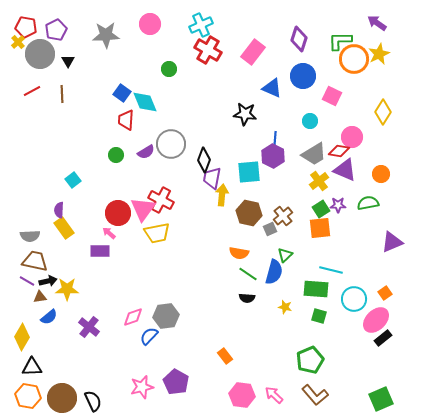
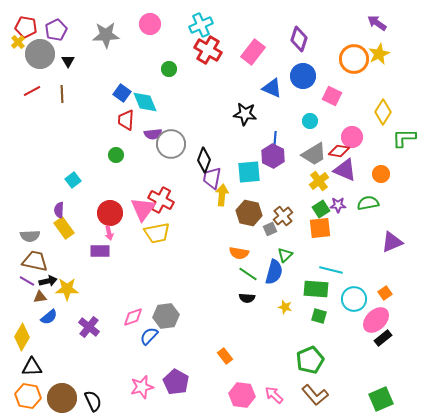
green L-shape at (340, 41): moved 64 px right, 97 px down
purple semicircle at (146, 152): moved 7 px right, 18 px up; rotated 24 degrees clockwise
red circle at (118, 213): moved 8 px left
pink arrow at (109, 233): rotated 144 degrees counterclockwise
